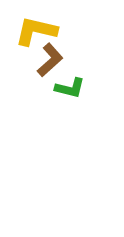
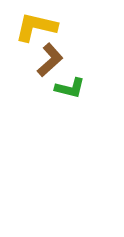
yellow L-shape: moved 4 px up
